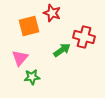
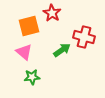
red star: rotated 12 degrees clockwise
pink triangle: moved 4 px right, 6 px up; rotated 30 degrees counterclockwise
